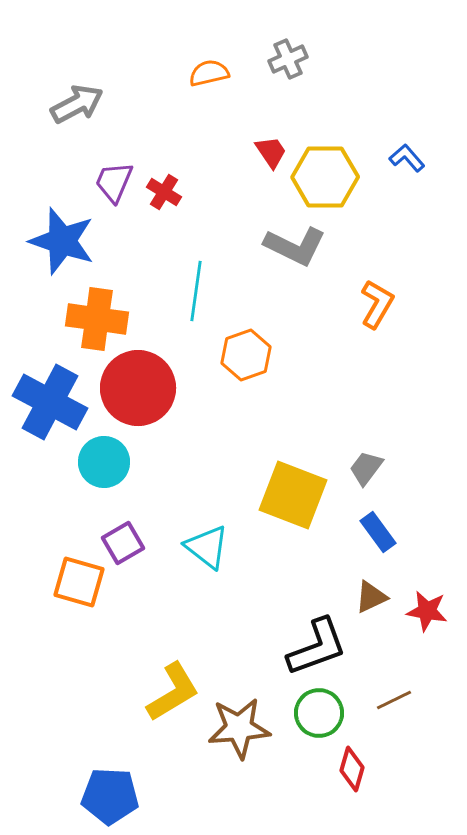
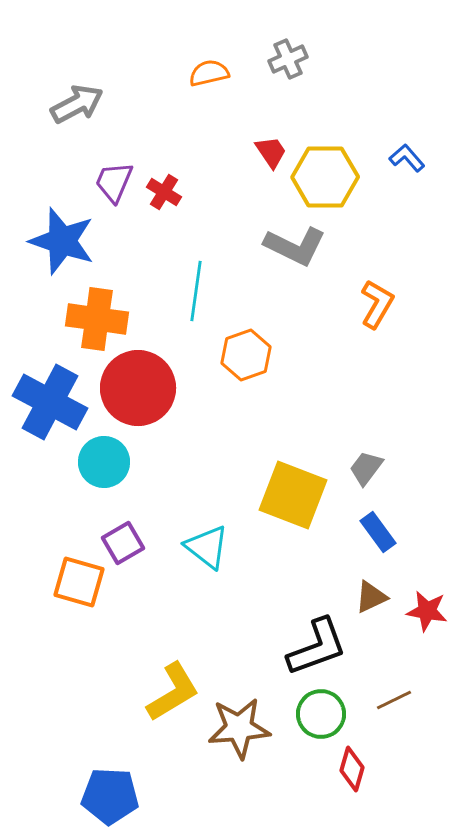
green circle: moved 2 px right, 1 px down
